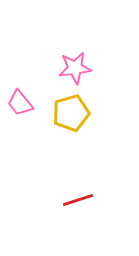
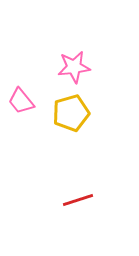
pink star: moved 1 px left, 1 px up
pink trapezoid: moved 1 px right, 2 px up
